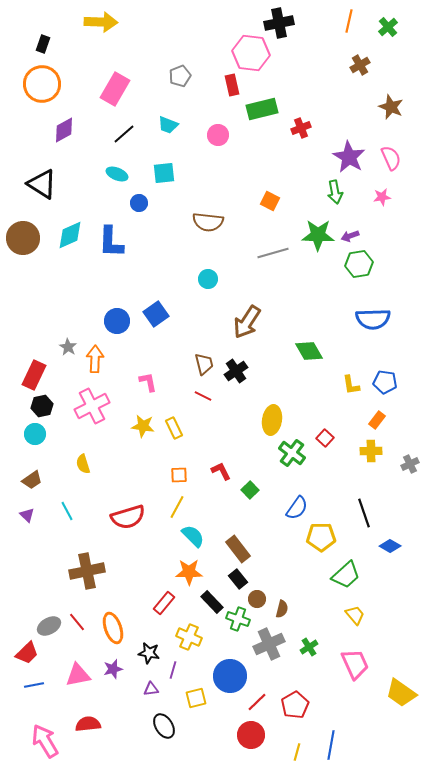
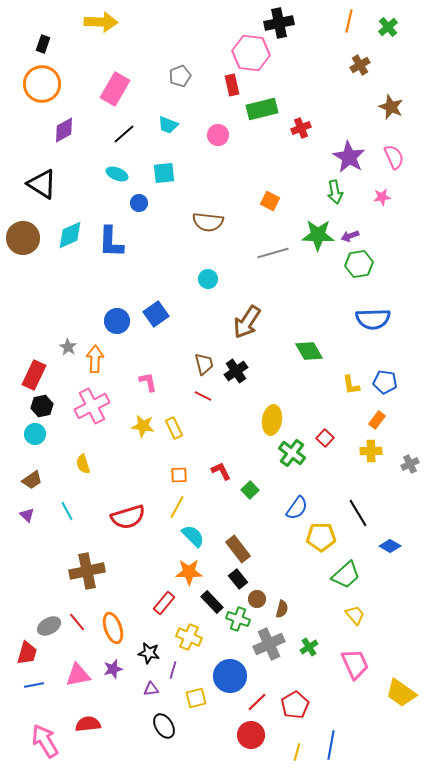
pink semicircle at (391, 158): moved 3 px right, 1 px up
black line at (364, 513): moved 6 px left; rotated 12 degrees counterclockwise
red trapezoid at (27, 653): rotated 30 degrees counterclockwise
